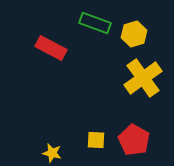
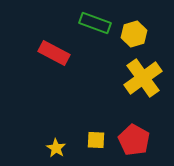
red rectangle: moved 3 px right, 5 px down
yellow star: moved 4 px right, 5 px up; rotated 18 degrees clockwise
